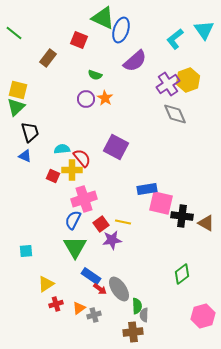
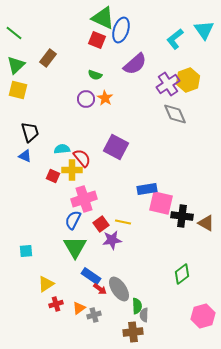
red square at (79, 40): moved 18 px right
purple semicircle at (135, 61): moved 3 px down
green triangle at (16, 107): moved 42 px up
